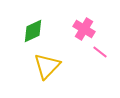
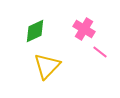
green diamond: moved 2 px right
